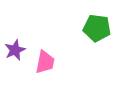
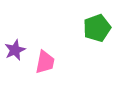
green pentagon: rotated 28 degrees counterclockwise
